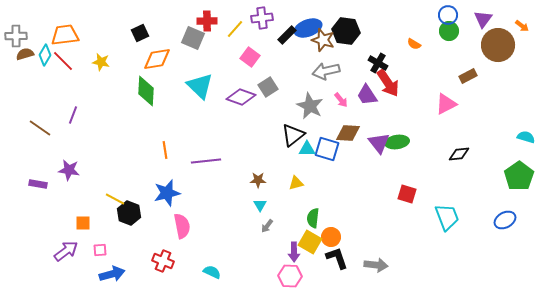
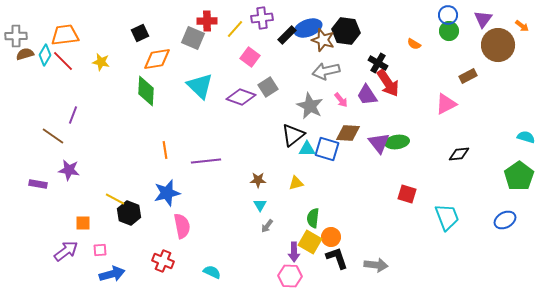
brown line at (40, 128): moved 13 px right, 8 px down
